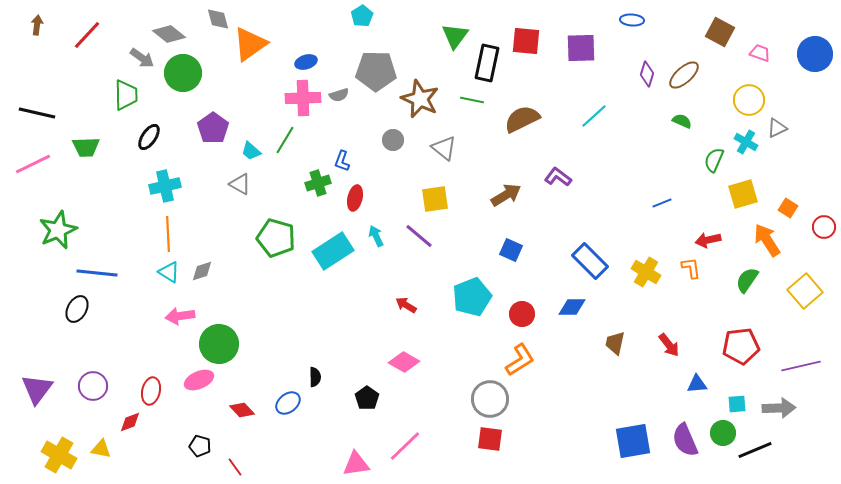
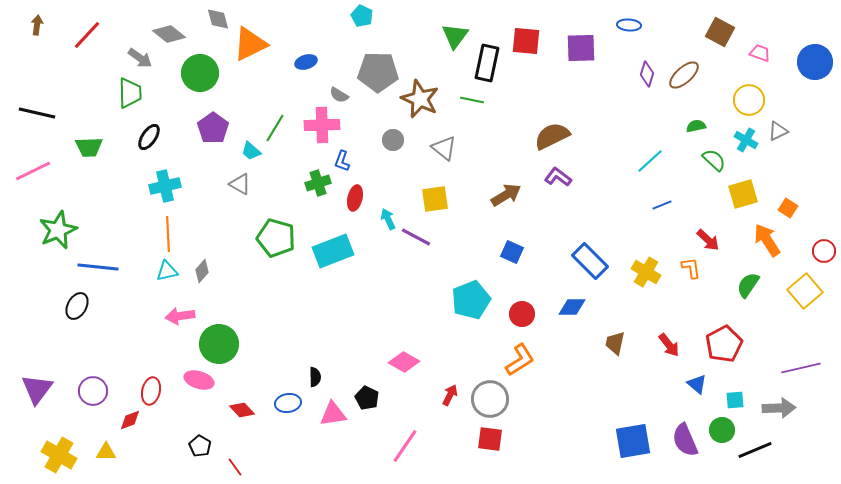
cyan pentagon at (362, 16): rotated 15 degrees counterclockwise
blue ellipse at (632, 20): moved 3 px left, 5 px down
orange triangle at (250, 44): rotated 9 degrees clockwise
blue circle at (815, 54): moved 8 px down
gray arrow at (142, 58): moved 2 px left
gray pentagon at (376, 71): moved 2 px right, 1 px down
green circle at (183, 73): moved 17 px right
green trapezoid at (126, 95): moved 4 px right, 2 px up
gray semicircle at (339, 95): rotated 48 degrees clockwise
pink cross at (303, 98): moved 19 px right, 27 px down
cyan line at (594, 116): moved 56 px right, 45 px down
brown semicircle at (522, 119): moved 30 px right, 17 px down
green semicircle at (682, 121): moved 14 px right, 5 px down; rotated 36 degrees counterclockwise
gray triangle at (777, 128): moved 1 px right, 3 px down
green line at (285, 140): moved 10 px left, 12 px up
cyan cross at (746, 142): moved 2 px up
green trapezoid at (86, 147): moved 3 px right
green semicircle at (714, 160): rotated 110 degrees clockwise
pink line at (33, 164): moved 7 px down
blue line at (662, 203): moved 2 px down
red circle at (824, 227): moved 24 px down
cyan arrow at (376, 236): moved 12 px right, 17 px up
purple line at (419, 236): moved 3 px left, 1 px down; rotated 12 degrees counterclockwise
red arrow at (708, 240): rotated 125 degrees counterclockwise
blue square at (511, 250): moved 1 px right, 2 px down
cyan rectangle at (333, 251): rotated 12 degrees clockwise
gray diamond at (202, 271): rotated 30 degrees counterclockwise
cyan triangle at (169, 272): moved 2 px left, 1 px up; rotated 45 degrees counterclockwise
blue line at (97, 273): moved 1 px right, 6 px up
green semicircle at (747, 280): moved 1 px right, 5 px down
cyan pentagon at (472, 297): moved 1 px left, 3 px down
red arrow at (406, 305): moved 44 px right, 90 px down; rotated 85 degrees clockwise
black ellipse at (77, 309): moved 3 px up
red pentagon at (741, 346): moved 17 px left, 2 px up; rotated 21 degrees counterclockwise
purple line at (801, 366): moved 2 px down
pink ellipse at (199, 380): rotated 40 degrees clockwise
blue triangle at (697, 384): rotated 45 degrees clockwise
purple circle at (93, 386): moved 5 px down
black pentagon at (367, 398): rotated 10 degrees counterclockwise
blue ellipse at (288, 403): rotated 30 degrees clockwise
cyan square at (737, 404): moved 2 px left, 4 px up
red diamond at (130, 422): moved 2 px up
green circle at (723, 433): moved 1 px left, 3 px up
black pentagon at (200, 446): rotated 15 degrees clockwise
pink line at (405, 446): rotated 12 degrees counterclockwise
yellow triangle at (101, 449): moved 5 px right, 3 px down; rotated 10 degrees counterclockwise
pink triangle at (356, 464): moved 23 px left, 50 px up
